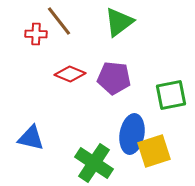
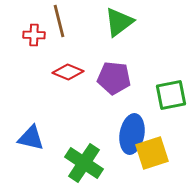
brown line: rotated 24 degrees clockwise
red cross: moved 2 px left, 1 px down
red diamond: moved 2 px left, 2 px up
yellow square: moved 2 px left, 2 px down
green cross: moved 10 px left
